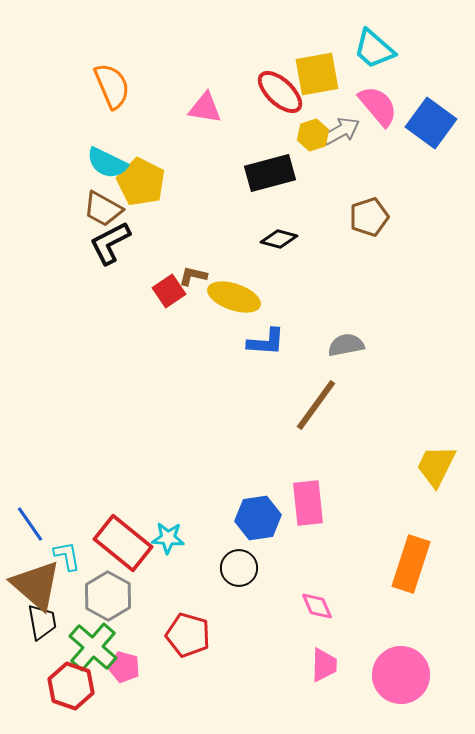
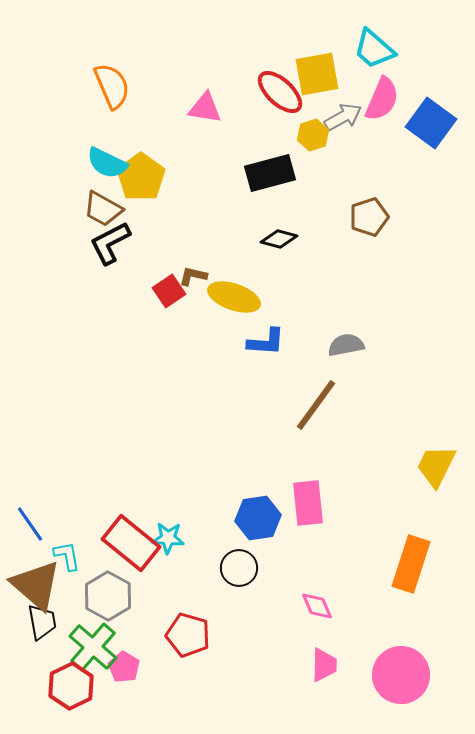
pink semicircle at (378, 106): moved 4 px right, 7 px up; rotated 63 degrees clockwise
gray arrow at (341, 131): moved 2 px right, 14 px up
yellow pentagon at (141, 182): moved 5 px up; rotated 9 degrees clockwise
red rectangle at (123, 543): moved 8 px right
pink pentagon at (124, 667): rotated 16 degrees clockwise
red hexagon at (71, 686): rotated 15 degrees clockwise
